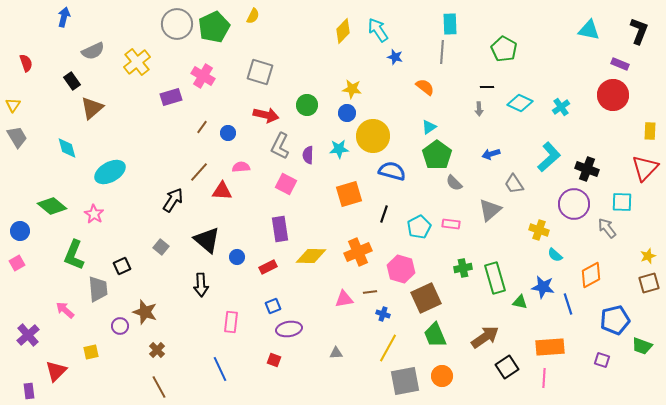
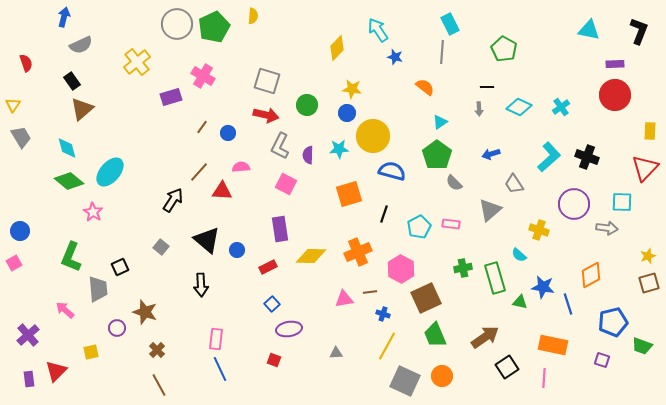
yellow semicircle at (253, 16): rotated 21 degrees counterclockwise
cyan rectangle at (450, 24): rotated 25 degrees counterclockwise
yellow diamond at (343, 31): moved 6 px left, 17 px down
gray semicircle at (93, 51): moved 12 px left, 6 px up
purple rectangle at (620, 64): moved 5 px left; rotated 24 degrees counterclockwise
gray square at (260, 72): moved 7 px right, 9 px down
red circle at (613, 95): moved 2 px right
cyan diamond at (520, 103): moved 1 px left, 4 px down
brown triangle at (92, 108): moved 10 px left, 1 px down
cyan triangle at (429, 127): moved 11 px right, 5 px up
gray trapezoid at (17, 137): moved 4 px right
black cross at (587, 169): moved 12 px up
cyan ellipse at (110, 172): rotated 20 degrees counterclockwise
green diamond at (52, 206): moved 17 px right, 25 px up
pink star at (94, 214): moved 1 px left, 2 px up
gray arrow at (607, 228): rotated 135 degrees clockwise
green L-shape at (74, 255): moved 3 px left, 2 px down
cyan semicircle at (555, 255): moved 36 px left
blue circle at (237, 257): moved 7 px up
pink square at (17, 263): moved 3 px left
black square at (122, 266): moved 2 px left, 1 px down
pink hexagon at (401, 269): rotated 12 degrees clockwise
blue square at (273, 306): moved 1 px left, 2 px up; rotated 21 degrees counterclockwise
blue pentagon at (615, 320): moved 2 px left, 2 px down
pink rectangle at (231, 322): moved 15 px left, 17 px down
purple circle at (120, 326): moved 3 px left, 2 px down
orange rectangle at (550, 347): moved 3 px right, 2 px up; rotated 16 degrees clockwise
yellow line at (388, 348): moved 1 px left, 2 px up
gray square at (405, 381): rotated 36 degrees clockwise
brown line at (159, 387): moved 2 px up
purple rectangle at (29, 391): moved 12 px up
